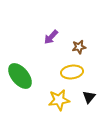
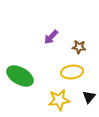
brown star: rotated 16 degrees clockwise
green ellipse: rotated 20 degrees counterclockwise
